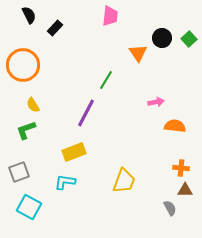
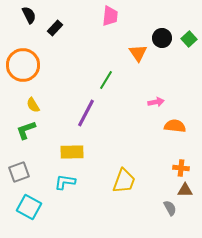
yellow rectangle: moved 2 px left; rotated 20 degrees clockwise
